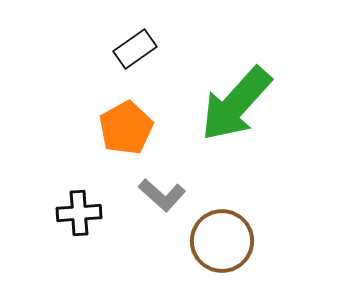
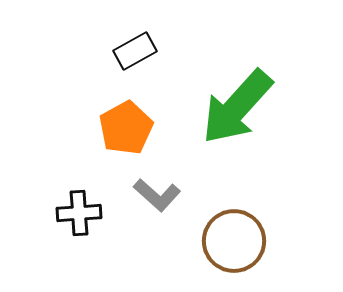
black rectangle: moved 2 px down; rotated 6 degrees clockwise
green arrow: moved 1 px right, 3 px down
gray L-shape: moved 5 px left
brown circle: moved 12 px right
